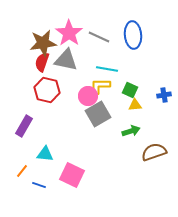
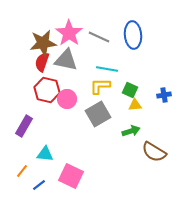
pink circle: moved 21 px left, 3 px down
brown semicircle: rotated 130 degrees counterclockwise
pink square: moved 1 px left, 1 px down
blue line: rotated 56 degrees counterclockwise
